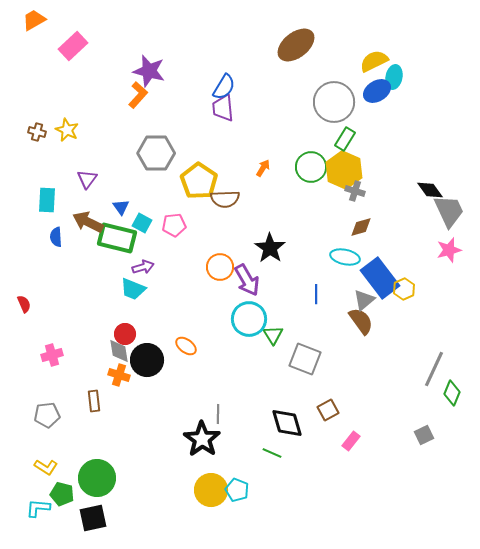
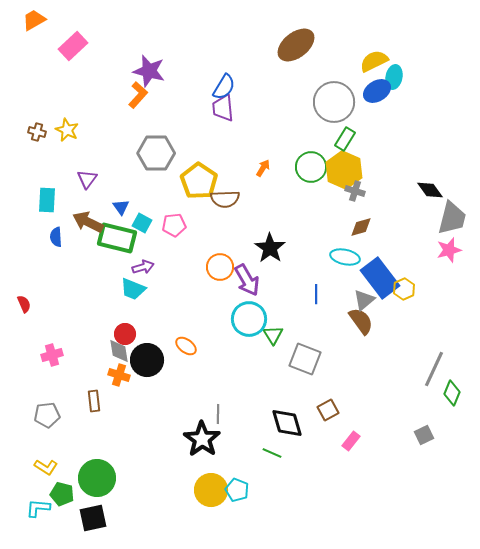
gray trapezoid at (449, 211): moved 3 px right, 7 px down; rotated 39 degrees clockwise
